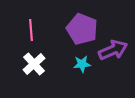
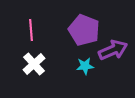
purple pentagon: moved 2 px right, 1 px down
cyan star: moved 3 px right, 2 px down
